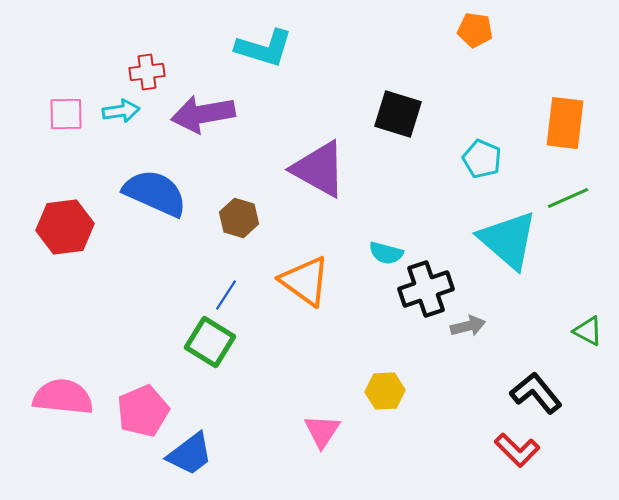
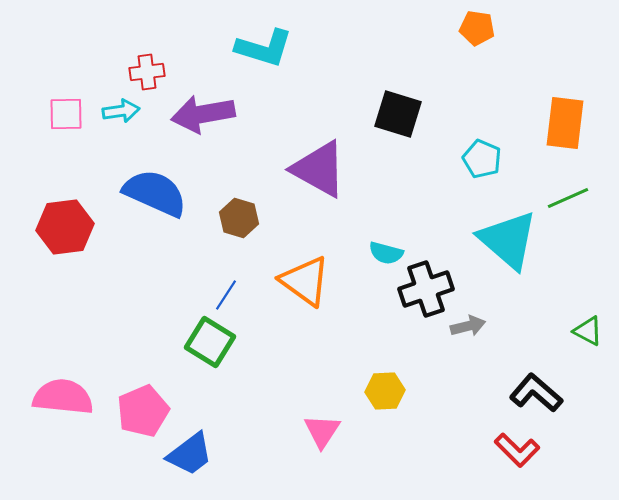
orange pentagon: moved 2 px right, 2 px up
black L-shape: rotated 10 degrees counterclockwise
